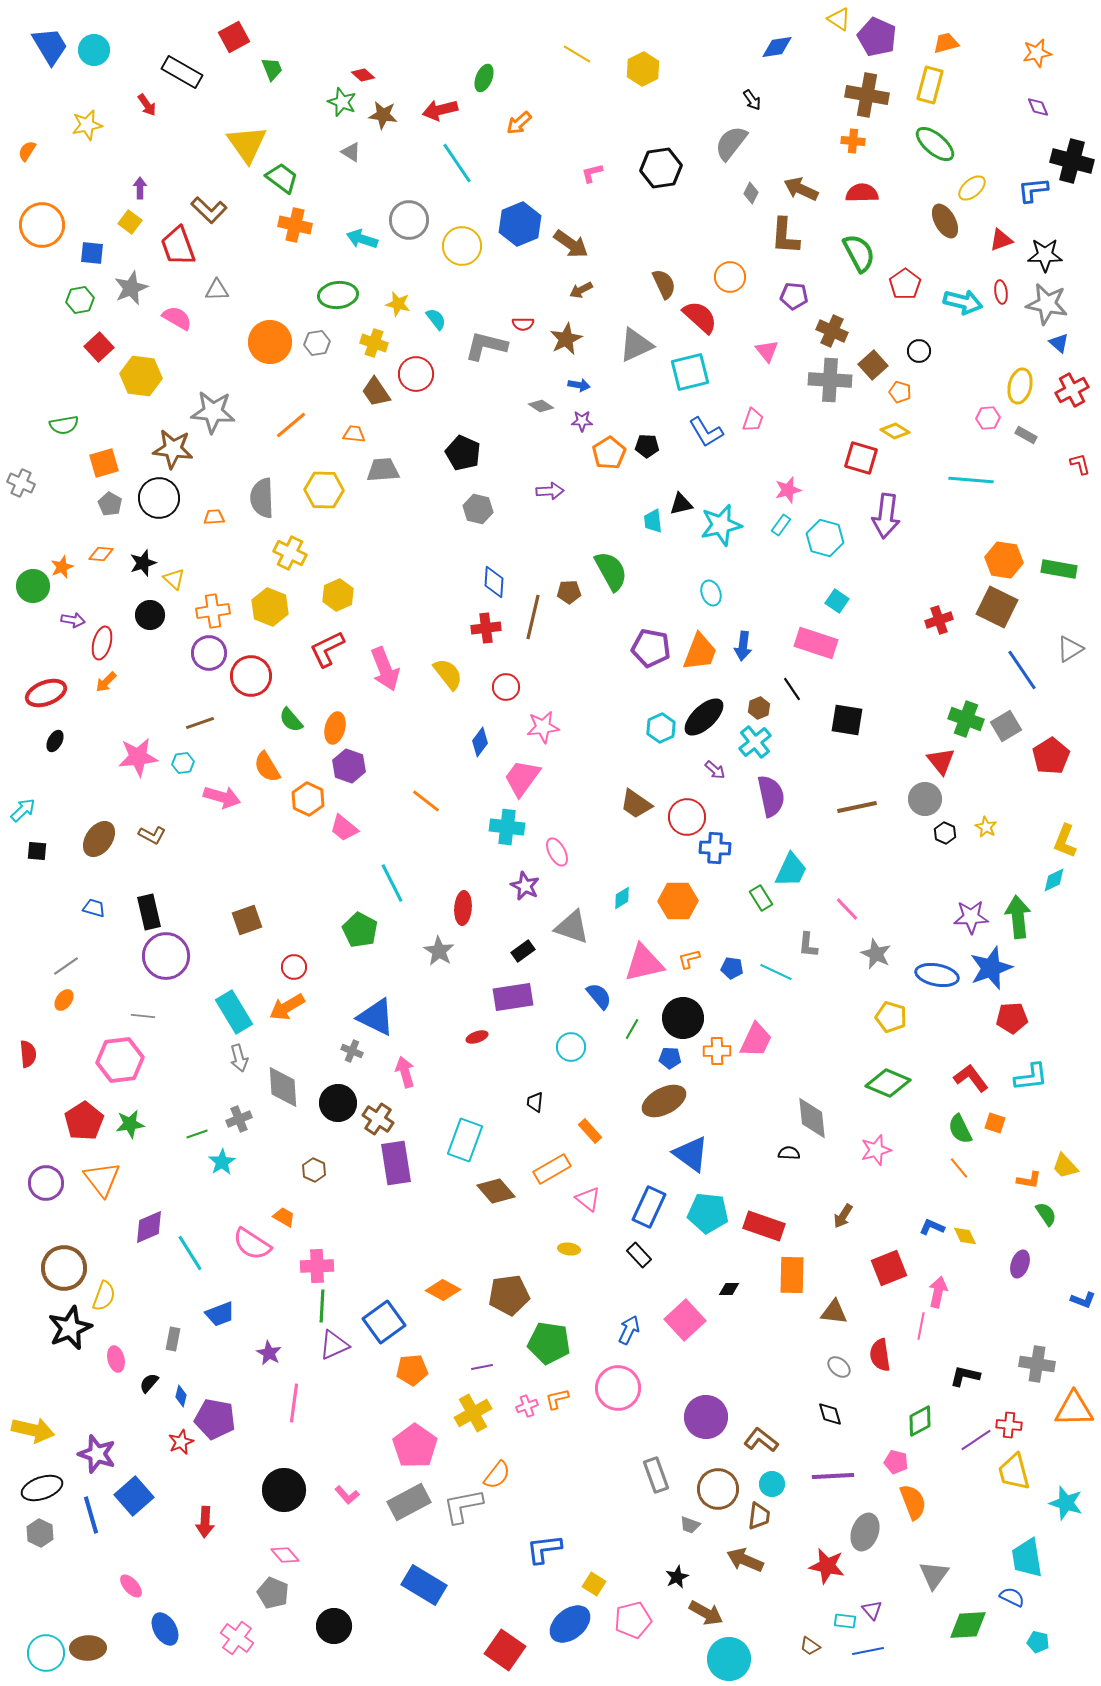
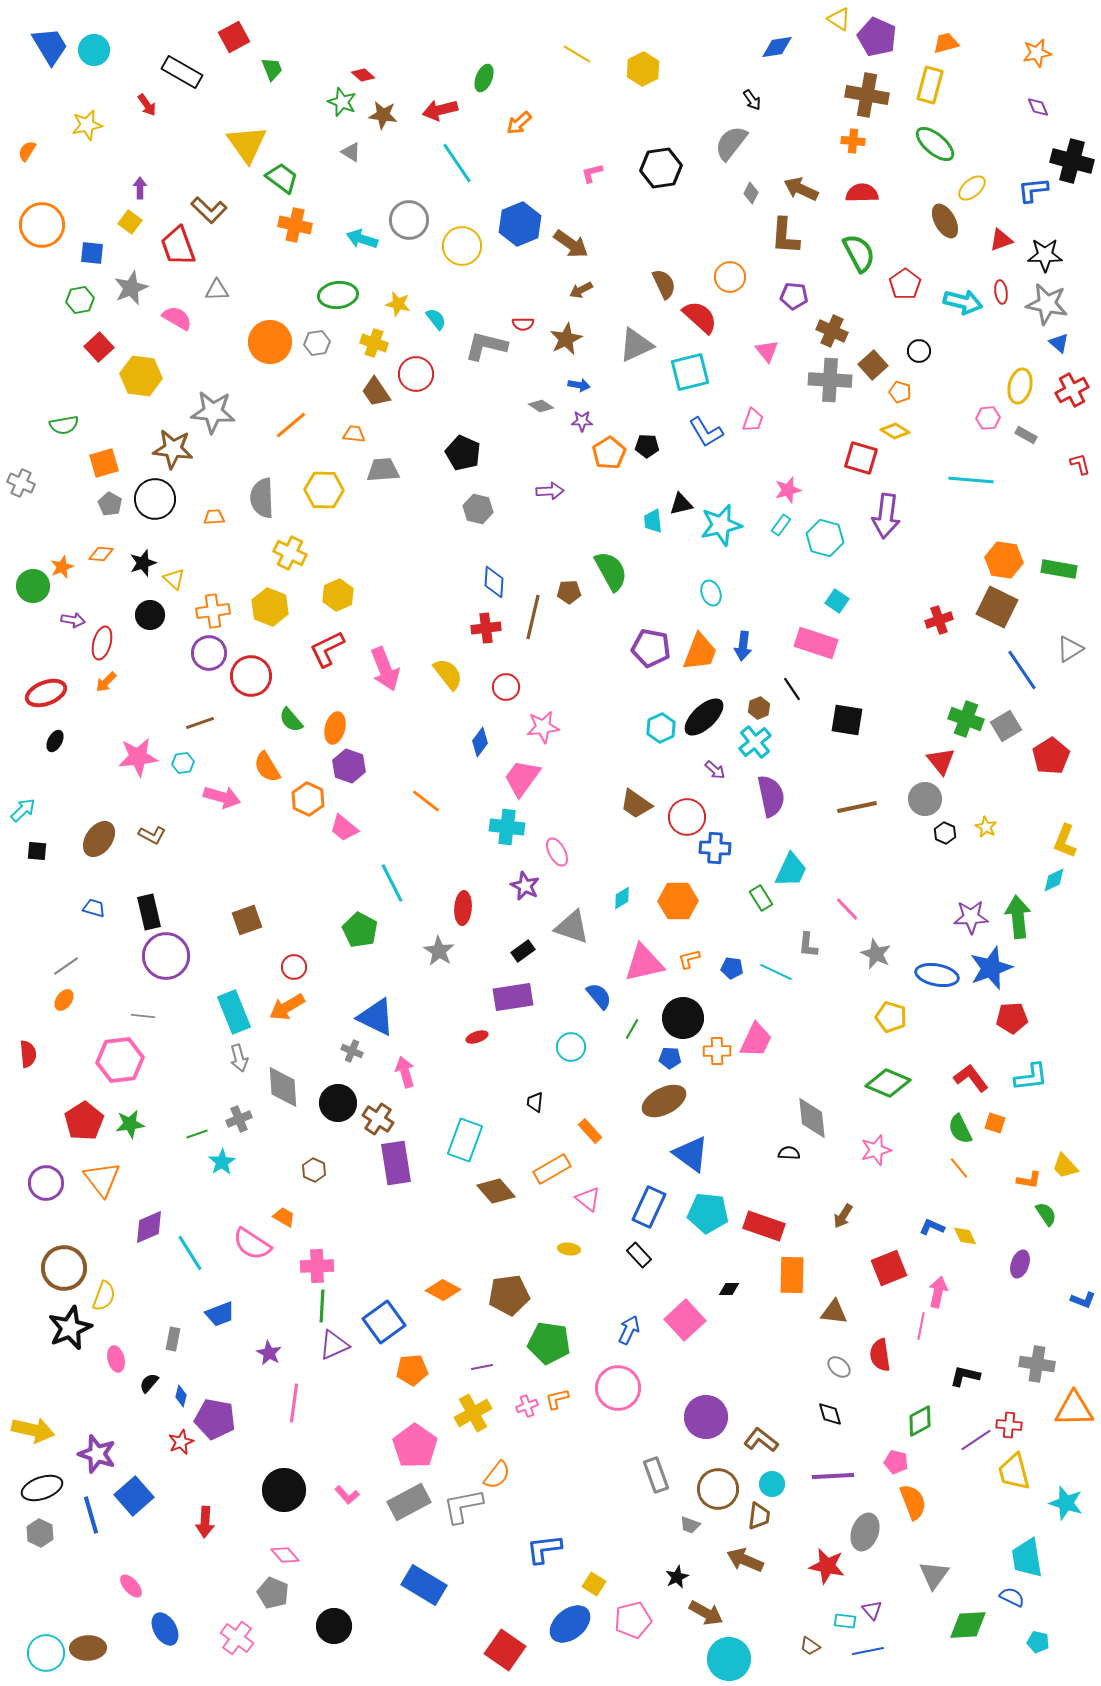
black circle at (159, 498): moved 4 px left, 1 px down
cyan rectangle at (234, 1012): rotated 9 degrees clockwise
